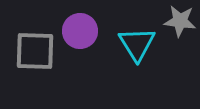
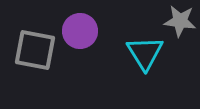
cyan triangle: moved 8 px right, 9 px down
gray square: moved 1 px up; rotated 9 degrees clockwise
